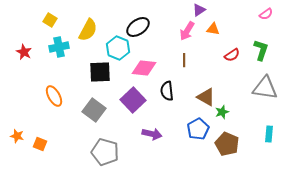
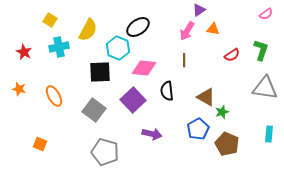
orange star: moved 2 px right, 47 px up
